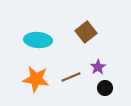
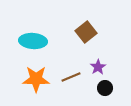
cyan ellipse: moved 5 px left, 1 px down
orange star: rotated 8 degrees counterclockwise
